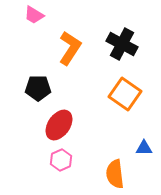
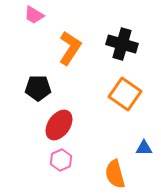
black cross: rotated 12 degrees counterclockwise
orange semicircle: rotated 8 degrees counterclockwise
